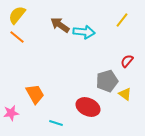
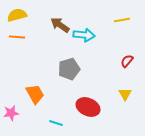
yellow semicircle: rotated 36 degrees clockwise
yellow line: rotated 42 degrees clockwise
cyan arrow: moved 3 px down
orange line: rotated 35 degrees counterclockwise
gray pentagon: moved 38 px left, 12 px up
yellow triangle: rotated 24 degrees clockwise
